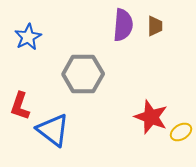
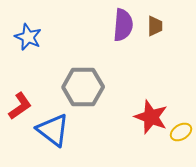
blue star: rotated 20 degrees counterclockwise
gray hexagon: moved 13 px down
red L-shape: rotated 144 degrees counterclockwise
